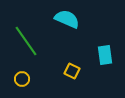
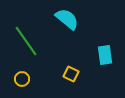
cyan semicircle: rotated 15 degrees clockwise
yellow square: moved 1 px left, 3 px down
